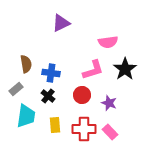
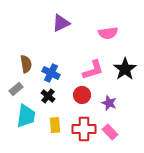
pink semicircle: moved 9 px up
blue cross: rotated 18 degrees clockwise
